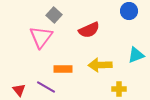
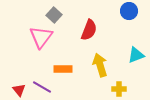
red semicircle: rotated 45 degrees counterclockwise
yellow arrow: rotated 75 degrees clockwise
purple line: moved 4 px left
